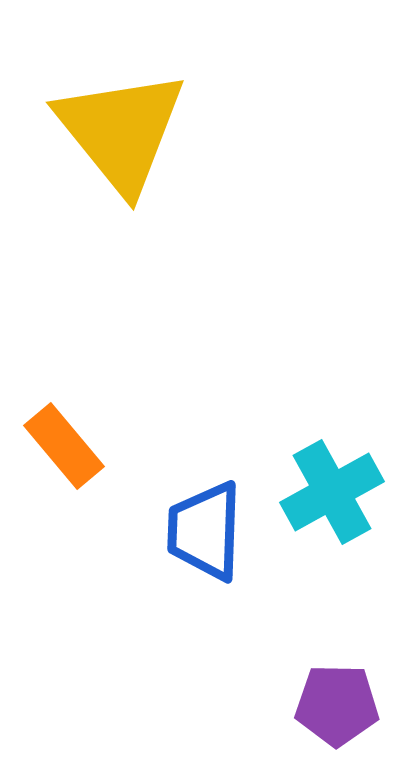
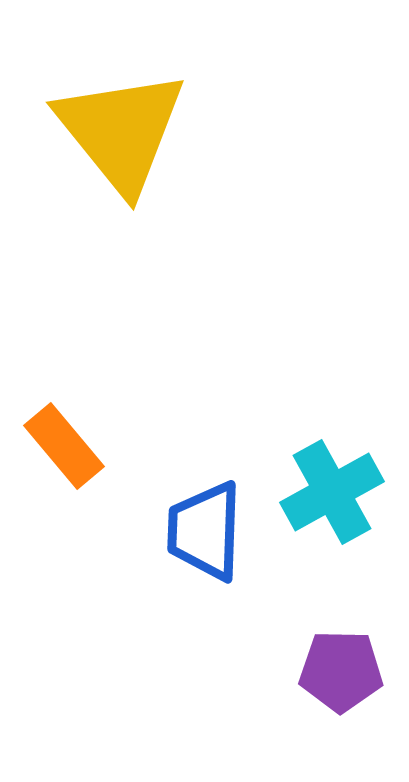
purple pentagon: moved 4 px right, 34 px up
